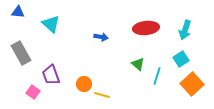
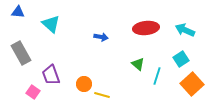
cyan arrow: rotated 96 degrees clockwise
